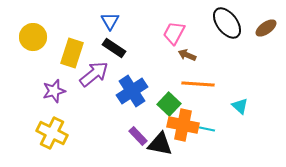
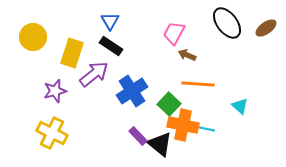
black rectangle: moved 3 px left, 2 px up
purple star: moved 1 px right
black triangle: rotated 28 degrees clockwise
